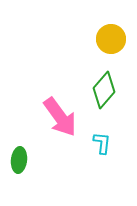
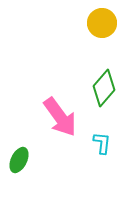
yellow circle: moved 9 px left, 16 px up
green diamond: moved 2 px up
green ellipse: rotated 20 degrees clockwise
